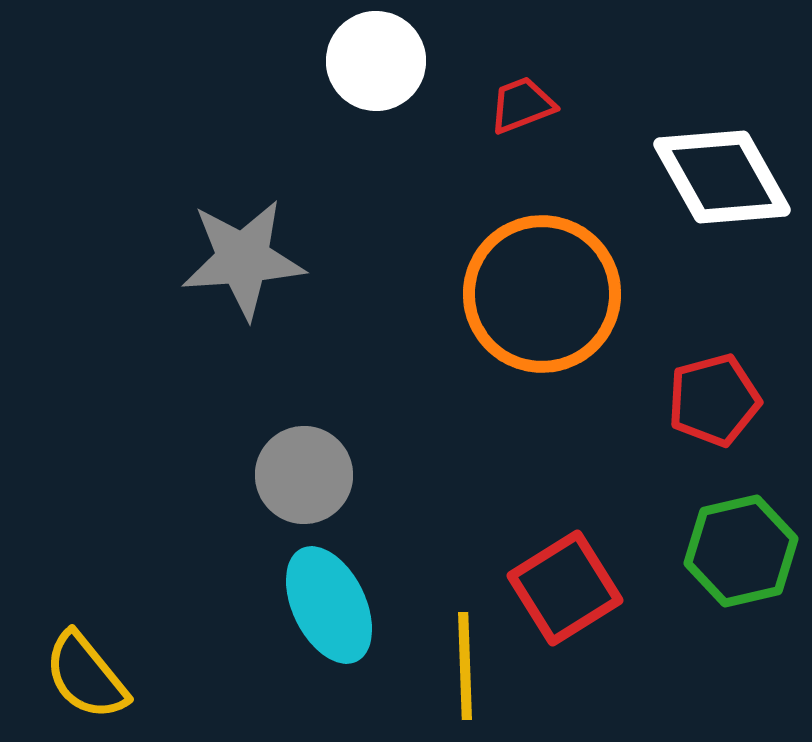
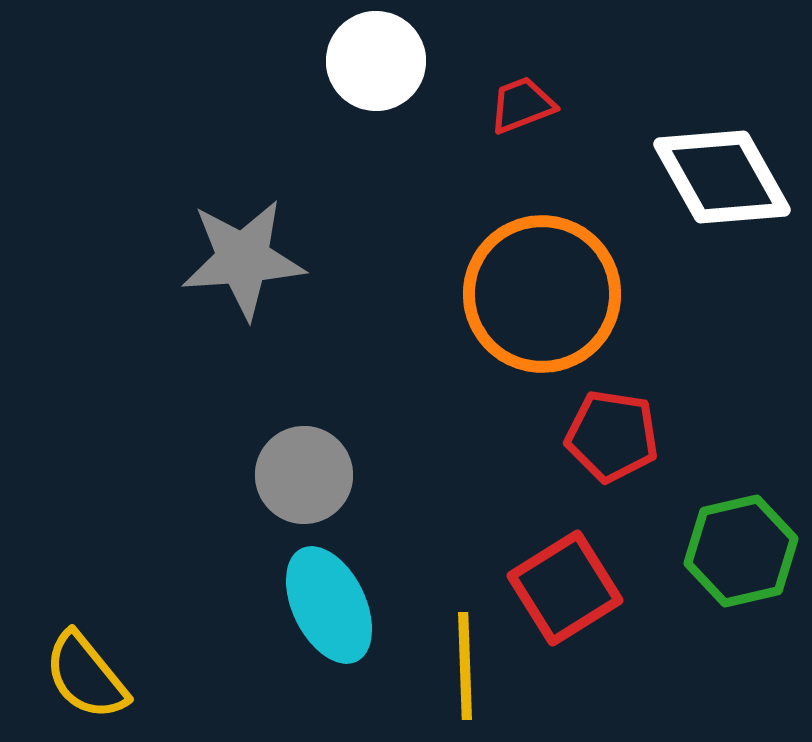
red pentagon: moved 102 px left, 36 px down; rotated 24 degrees clockwise
